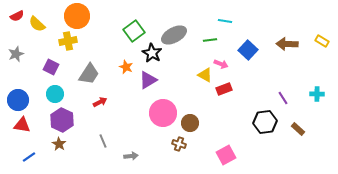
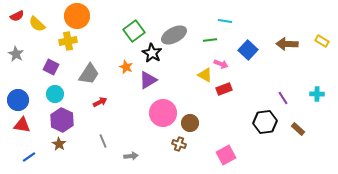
gray star: rotated 21 degrees counterclockwise
